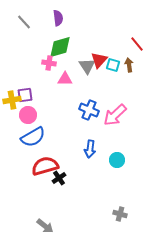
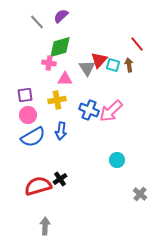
purple semicircle: moved 3 px right, 2 px up; rotated 126 degrees counterclockwise
gray line: moved 13 px right
gray triangle: moved 2 px down
yellow cross: moved 45 px right
pink arrow: moved 4 px left, 4 px up
blue arrow: moved 29 px left, 18 px up
red semicircle: moved 7 px left, 20 px down
black cross: moved 1 px right, 1 px down
gray cross: moved 20 px right, 20 px up; rotated 24 degrees clockwise
gray arrow: rotated 126 degrees counterclockwise
